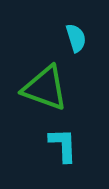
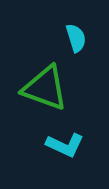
cyan L-shape: moved 2 px right; rotated 117 degrees clockwise
